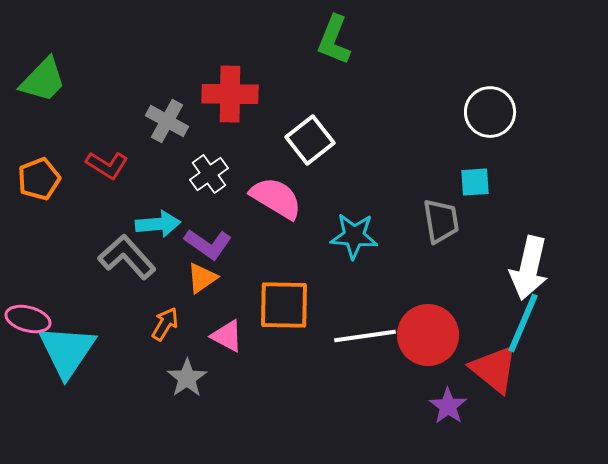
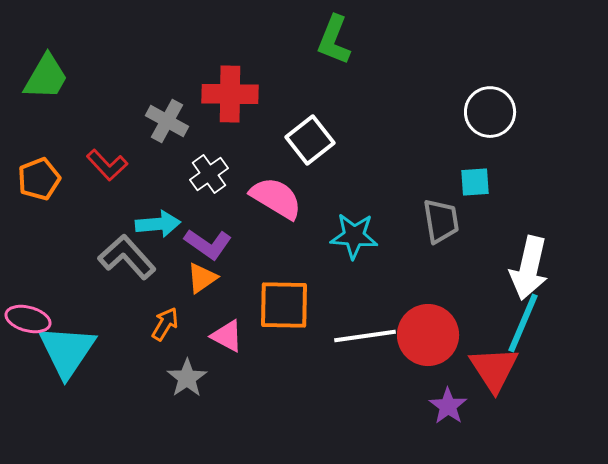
green trapezoid: moved 3 px right, 3 px up; rotated 14 degrees counterclockwise
red L-shape: rotated 15 degrees clockwise
red triangle: rotated 18 degrees clockwise
